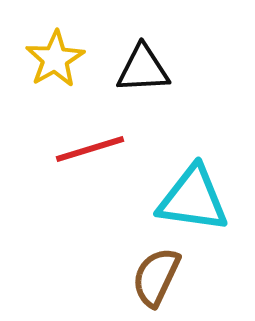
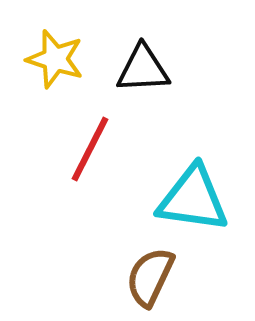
yellow star: rotated 24 degrees counterclockwise
red line: rotated 46 degrees counterclockwise
brown semicircle: moved 6 px left
